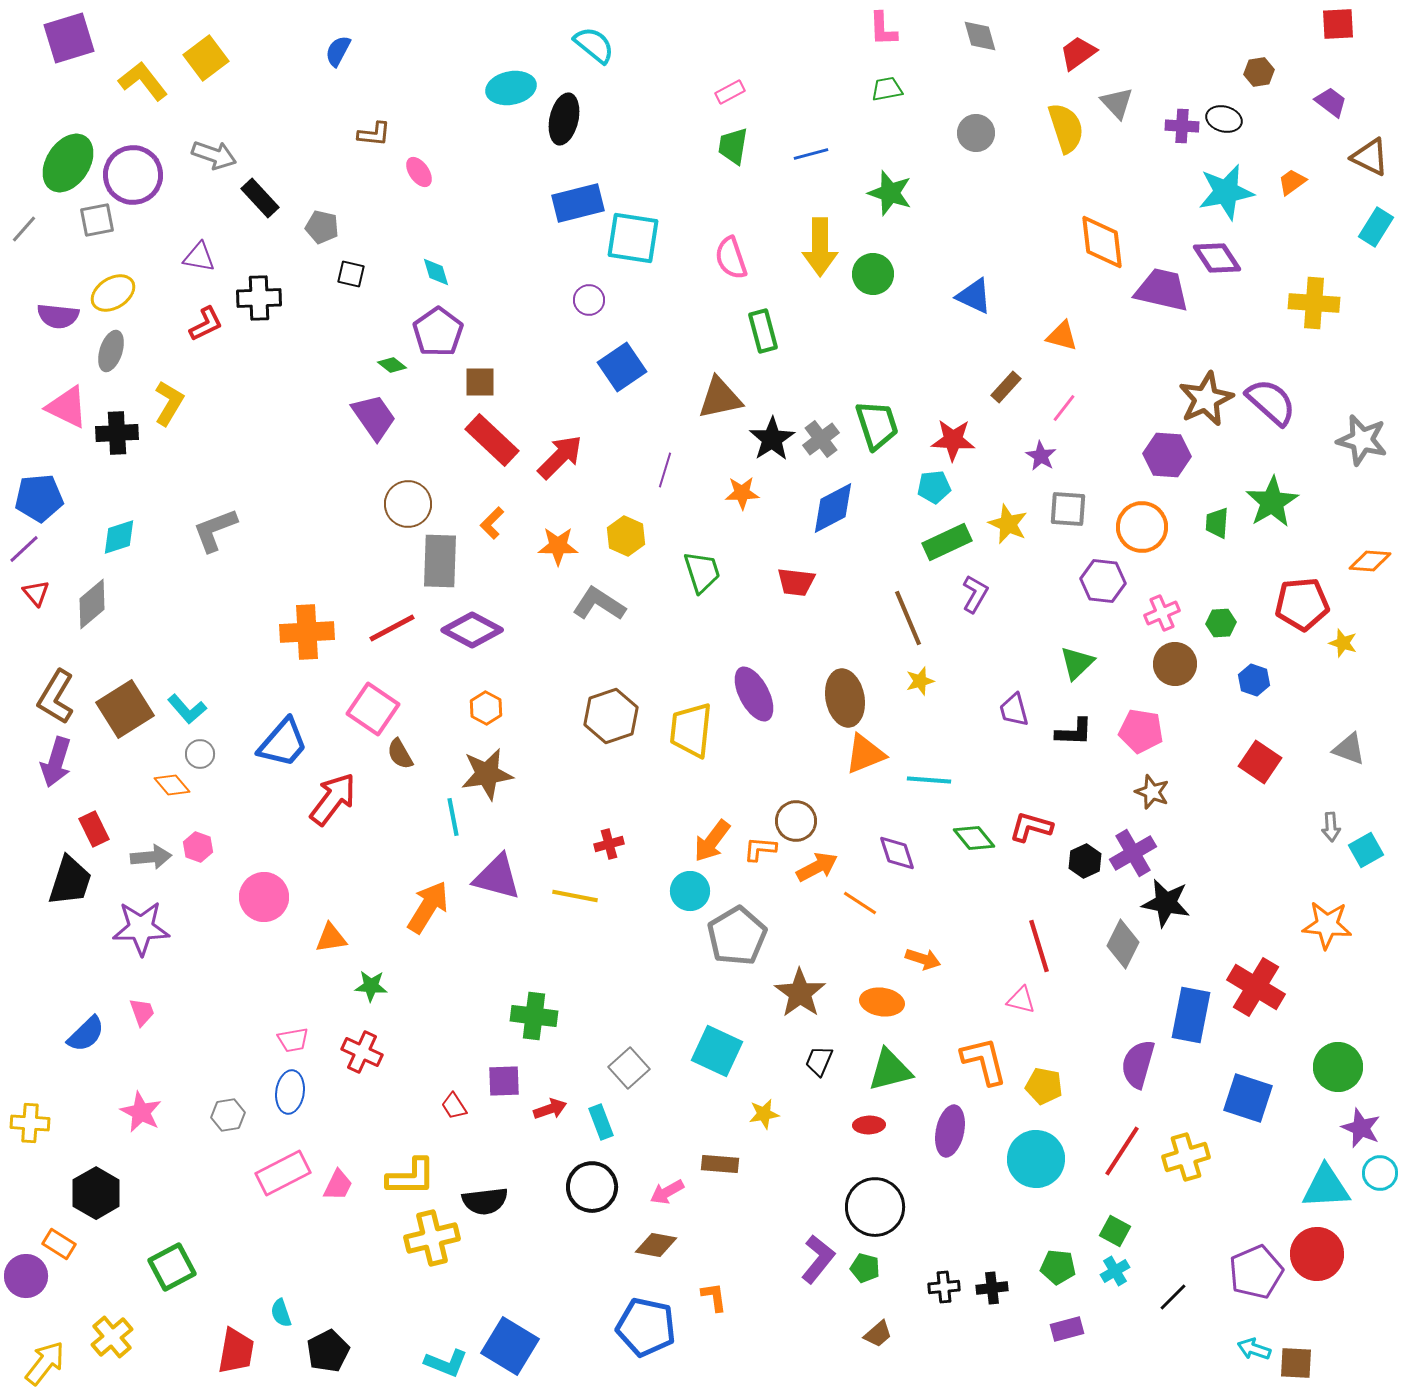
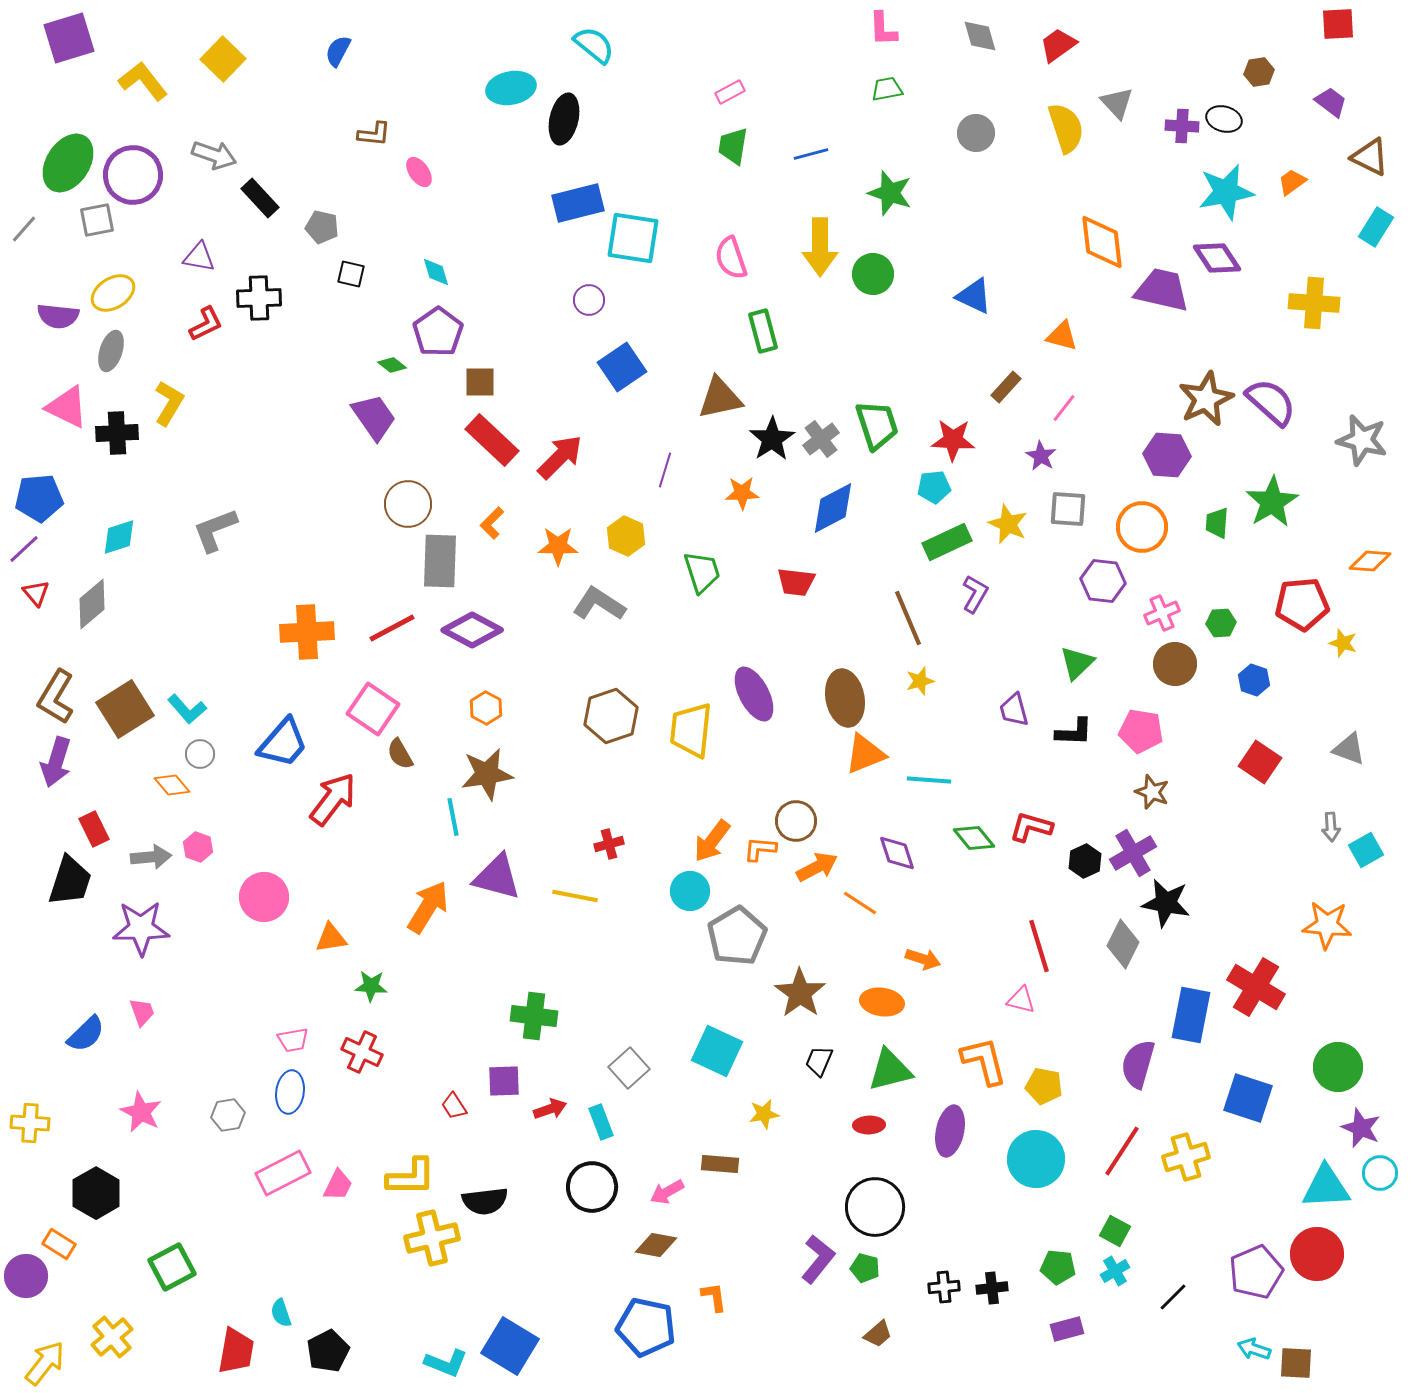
red trapezoid at (1078, 53): moved 20 px left, 8 px up
yellow square at (206, 58): moved 17 px right, 1 px down; rotated 9 degrees counterclockwise
